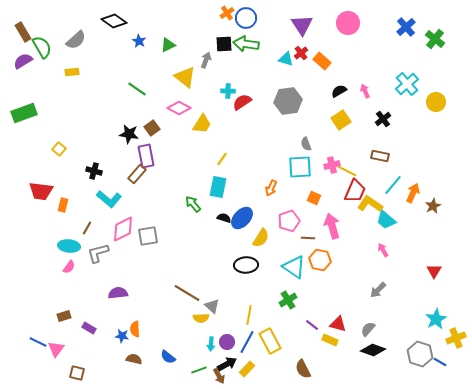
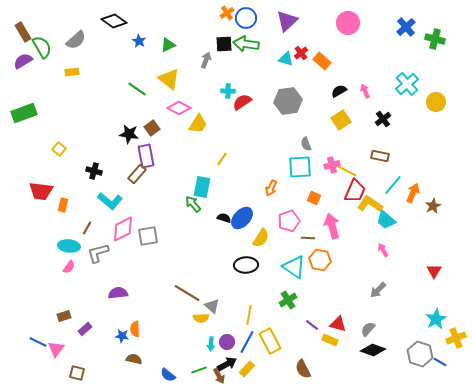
purple triangle at (302, 25): moved 15 px left, 4 px up; rotated 20 degrees clockwise
green cross at (435, 39): rotated 24 degrees counterclockwise
yellow triangle at (185, 77): moved 16 px left, 2 px down
yellow trapezoid at (202, 124): moved 4 px left
cyan rectangle at (218, 187): moved 16 px left
cyan L-shape at (109, 199): moved 1 px right, 2 px down
purple rectangle at (89, 328): moved 4 px left, 1 px down; rotated 72 degrees counterclockwise
blue semicircle at (168, 357): moved 18 px down
